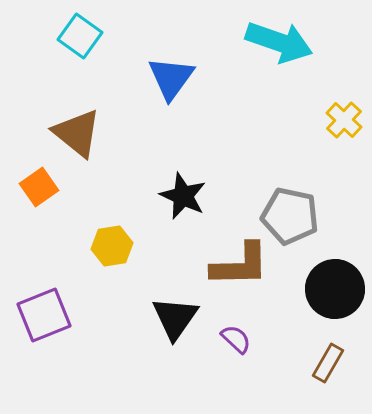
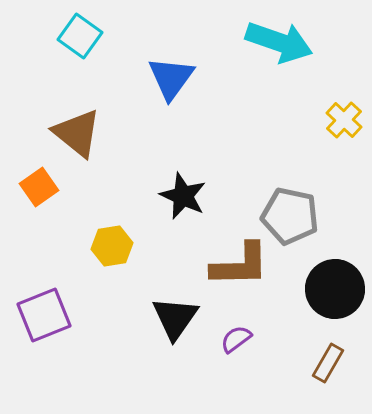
purple semicircle: rotated 80 degrees counterclockwise
